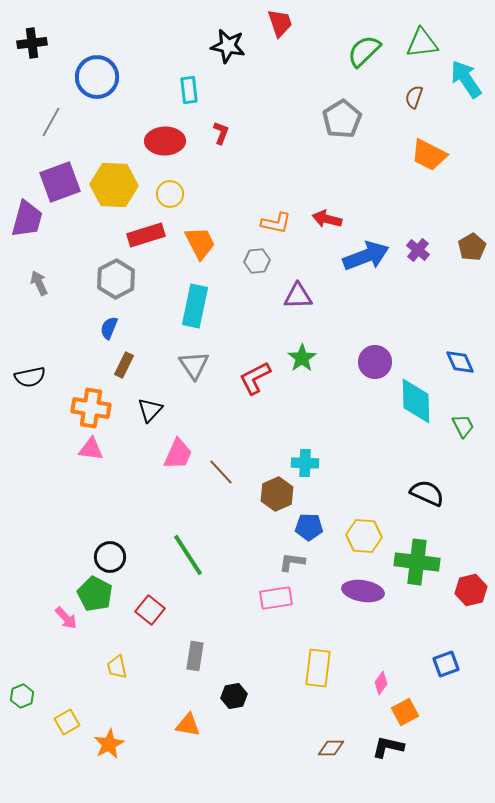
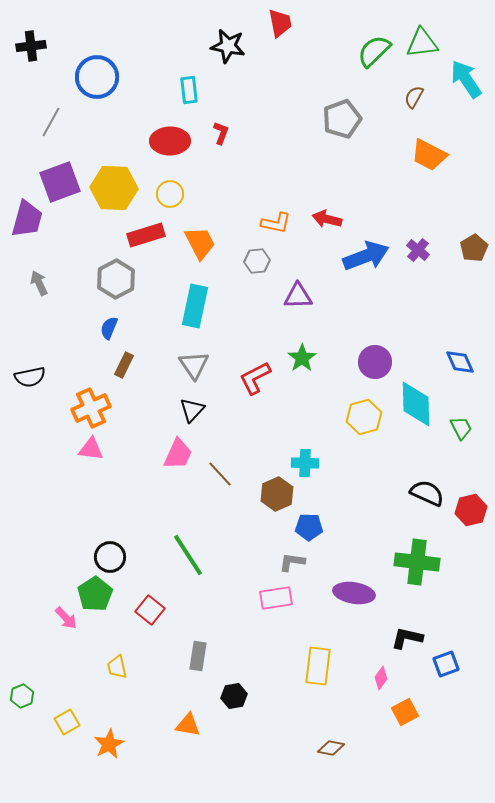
red trapezoid at (280, 23): rotated 8 degrees clockwise
black cross at (32, 43): moved 1 px left, 3 px down
green semicircle at (364, 51): moved 10 px right
brown semicircle at (414, 97): rotated 10 degrees clockwise
gray pentagon at (342, 119): rotated 12 degrees clockwise
red ellipse at (165, 141): moved 5 px right
yellow hexagon at (114, 185): moved 3 px down
brown pentagon at (472, 247): moved 2 px right, 1 px down
cyan diamond at (416, 401): moved 3 px down
orange cross at (91, 408): rotated 33 degrees counterclockwise
black triangle at (150, 410): moved 42 px right
green trapezoid at (463, 426): moved 2 px left, 2 px down
brown line at (221, 472): moved 1 px left, 2 px down
yellow hexagon at (364, 536): moved 119 px up; rotated 20 degrees counterclockwise
red hexagon at (471, 590): moved 80 px up
purple ellipse at (363, 591): moved 9 px left, 2 px down
green pentagon at (95, 594): rotated 12 degrees clockwise
gray rectangle at (195, 656): moved 3 px right
yellow rectangle at (318, 668): moved 2 px up
pink diamond at (381, 683): moved 5 px up
black L-shape at (388, 747): moved 19 px right, 109 px up
brown diamond at (331, 748): rotated 12 degrees clockwise
